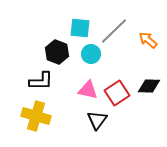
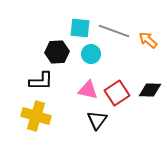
gray line: rotated 64 degrees clockwise
black hexagon: rotated 25 degrees counterclockwise
black diamond: moved 1 px right, 4 px down
